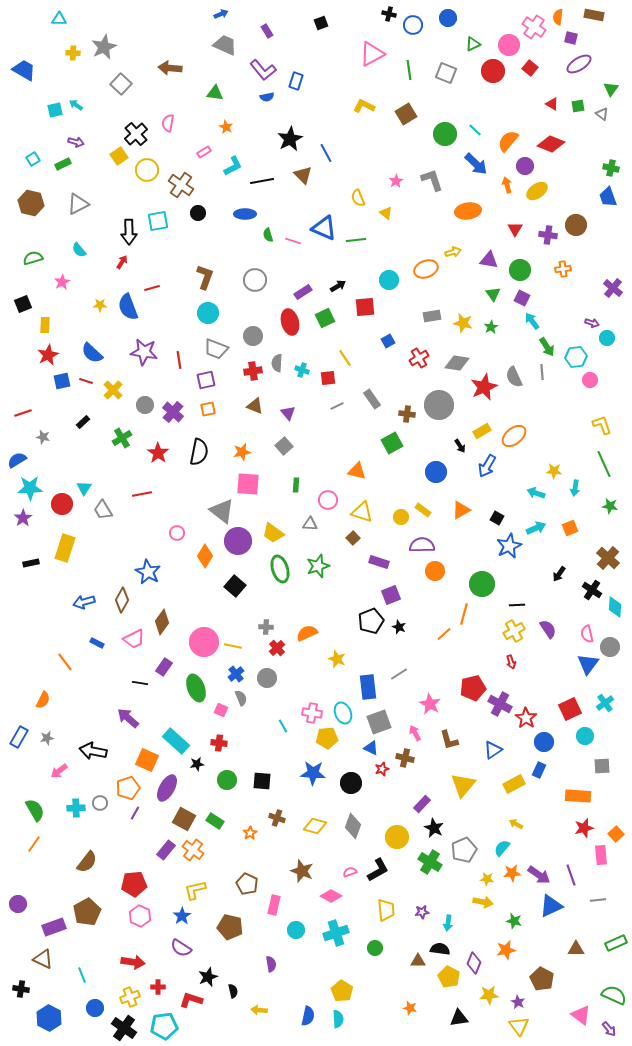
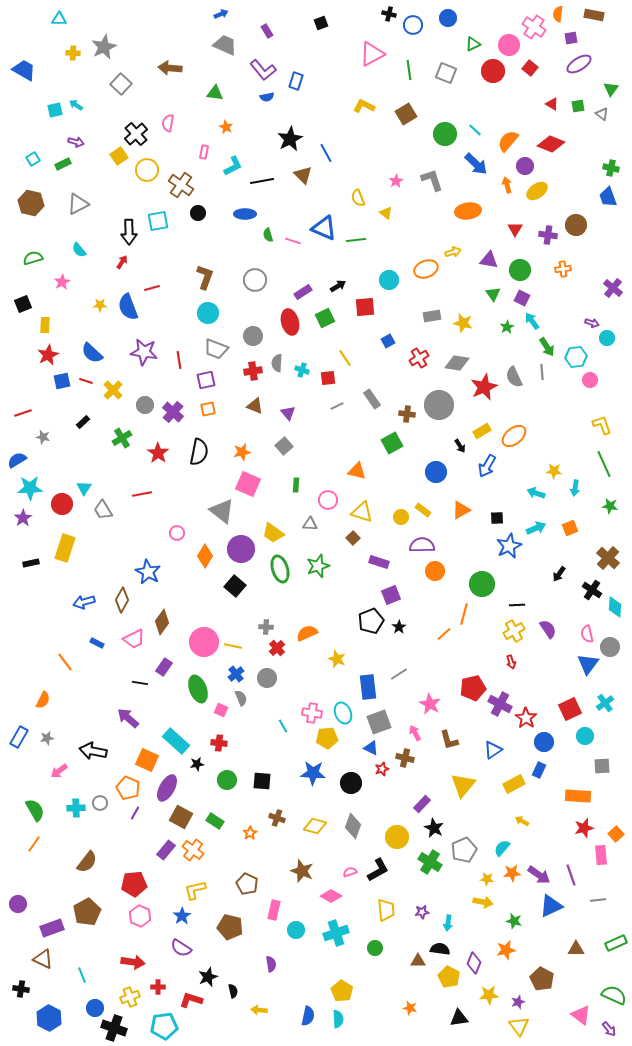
orange semicircle at (558, 17): moved 3 px up
purple square at (571, 38): rotated 24 degrees counterclockwise
pink rectangle at (204, 152): rotated 48 degrees counterclockwise
green star at (491, 327): moved 16 px right
pink square at (248, 484): rotated 20 degrees clockwise
black square at (497, 518): rotated 32 degrees counterclockwise
purple circle at (238, 541): moved 3 px right, 8 px down
black star at (399, 627): rotated 16 degrees clockwise
green ellipse at (196, 688): moved 2 px right, 1 px down
orange pentagon at (128, 788): rotated 30 degrees counterclockwise
brown square at (184, 819): moved 3 px left, 2 px up
yellow arrow at (516, 824): moved 6 px right, 3 px up
pink rectangle at (274, 905): moved 5 px down
purple rectangle at (54, 927): moved 2 px left, 1 px down
purple star at (518, 1002): rotated 24 degrees clockwise
black cross at (124, 1028): moved 10 px left; rotated 15 degrees counterclockwise
